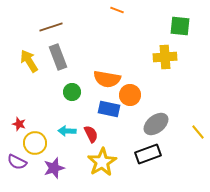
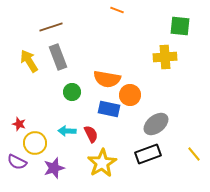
yellow line: moved 4 px left, 22 px down
yellow star: moved 1 px down
